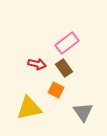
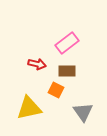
brown rectangle: moved 3 px right, 3 px down; rotated 54 degrees counterclockwise
